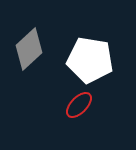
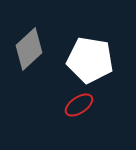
red ellipse: rotated 12 degrees clockwise
